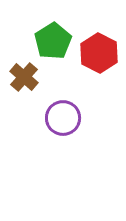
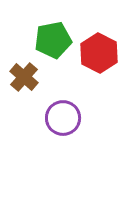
green pentagon: moved 1 px up; rotated 21 degrees clockwise
